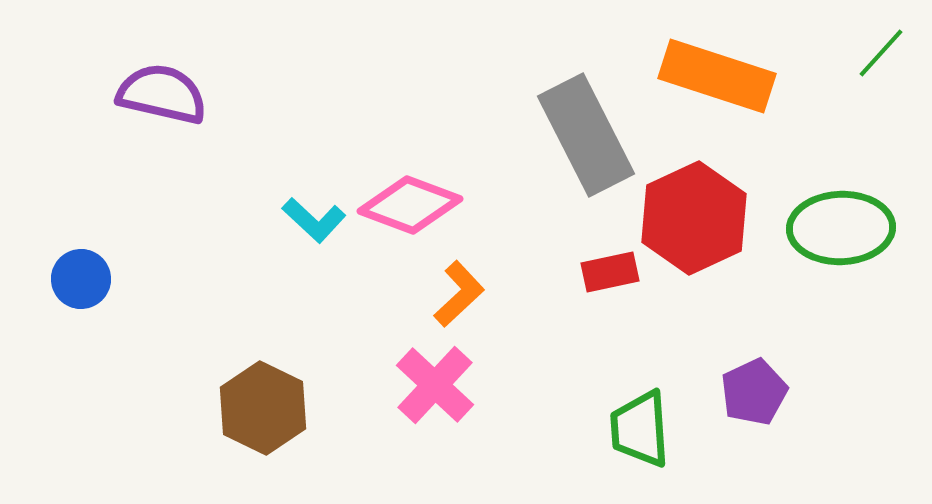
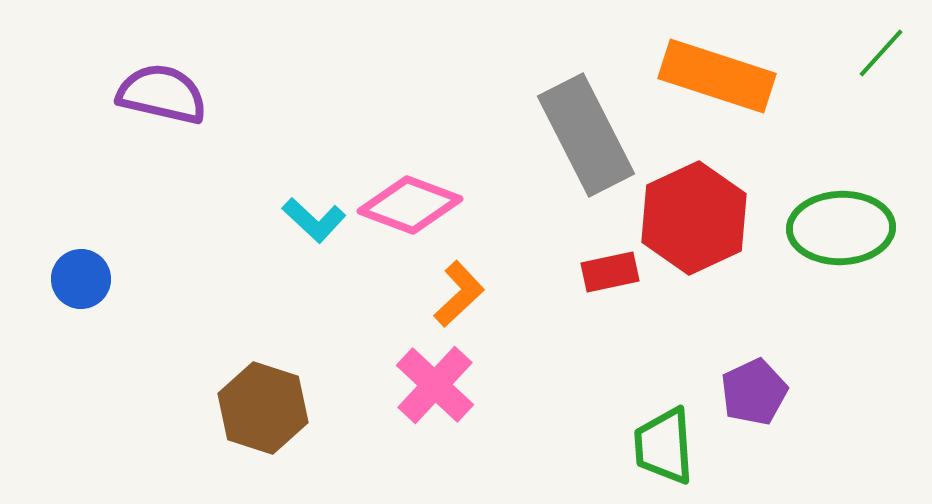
brown hexagon: rotated 8 degrees counterclockwise
green trapezoid: moved 24 px right, 17 px down
